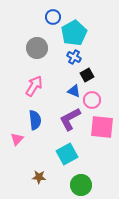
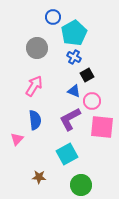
pink circle: moved 1 px down
